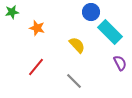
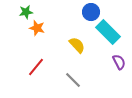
green star: moved 14 px right
cyan rectangle: moved 2 px left
purple semicircle: moved 1 px left, 1 px up
gray line: moved 1 px left, 1 px up
